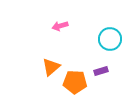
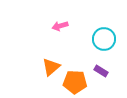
cyan circle: moved 6 px left
purple rectangle: rotated 48 degrees clockwise
